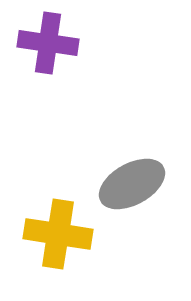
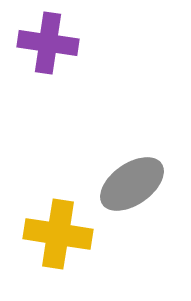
gray ellipse: rotated 6 degrees counterclockwise
